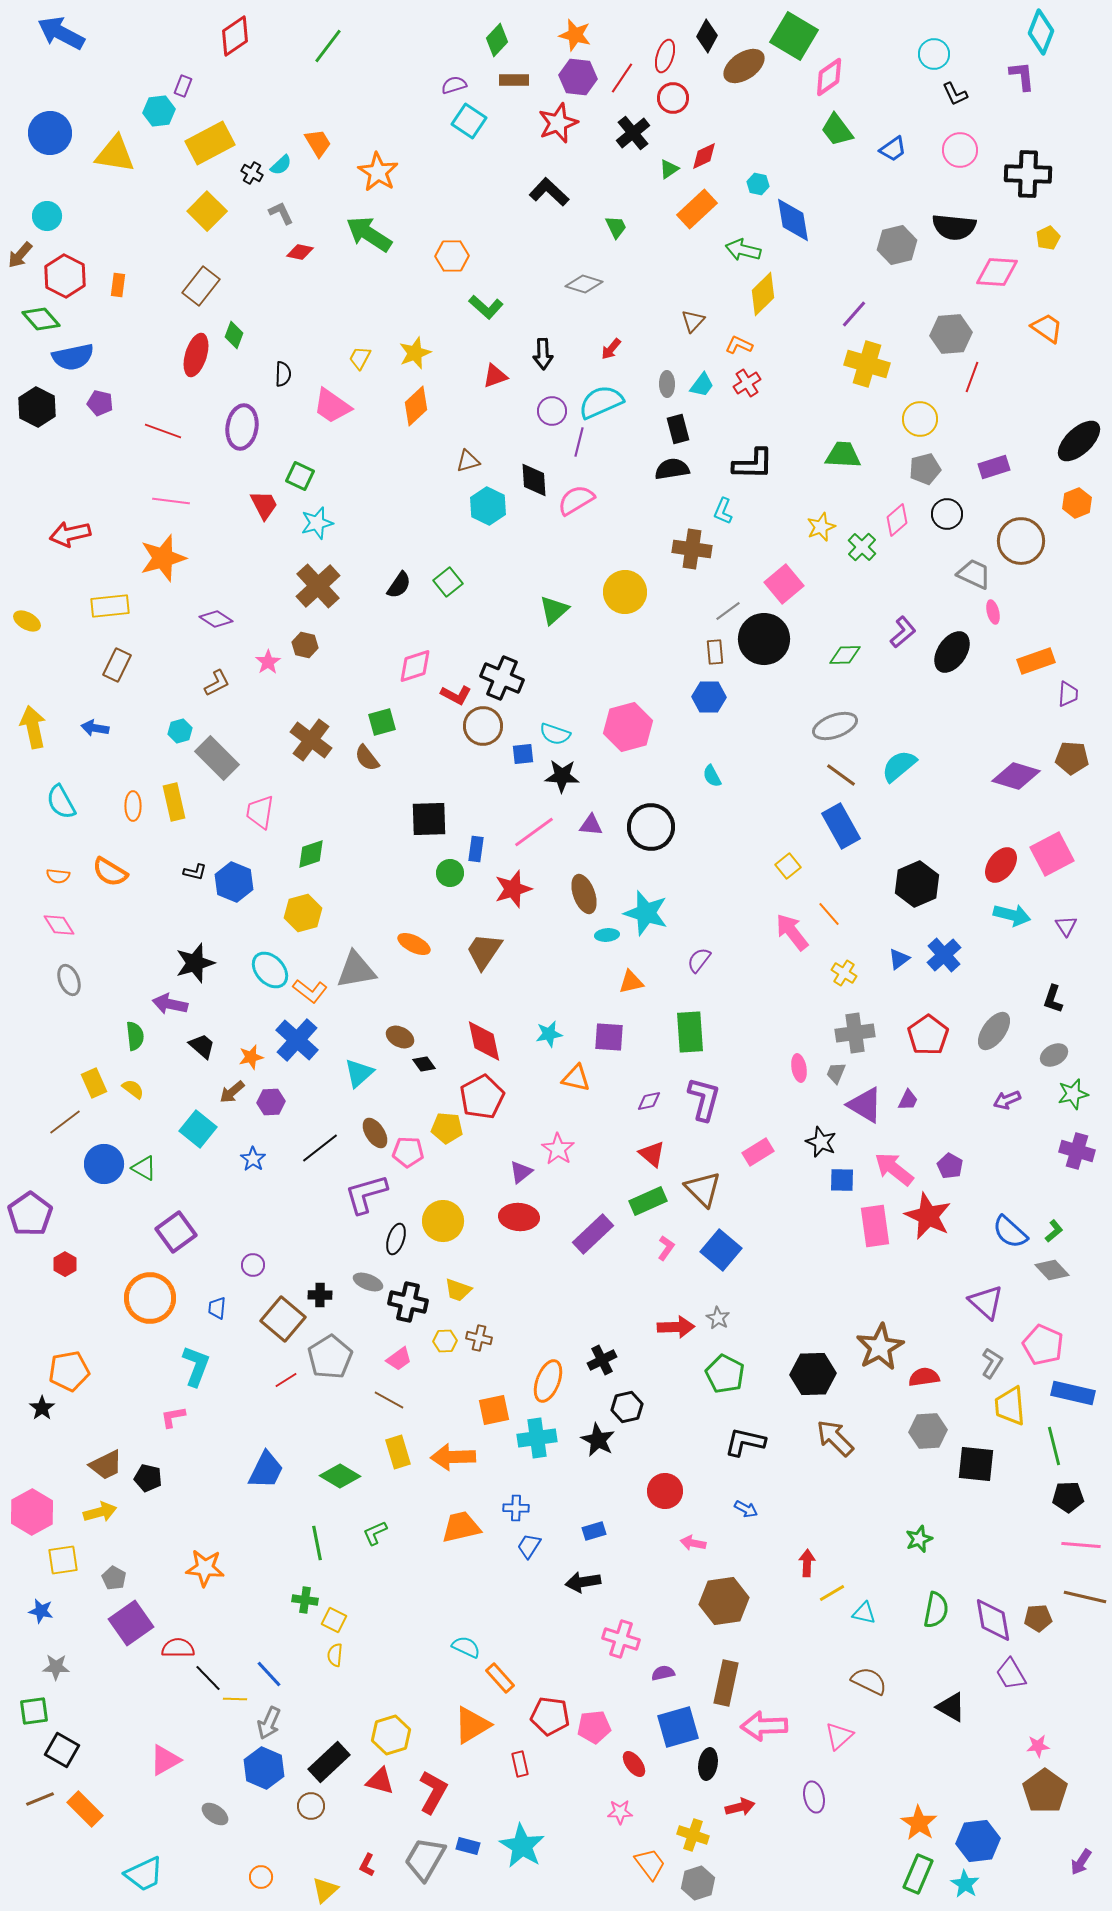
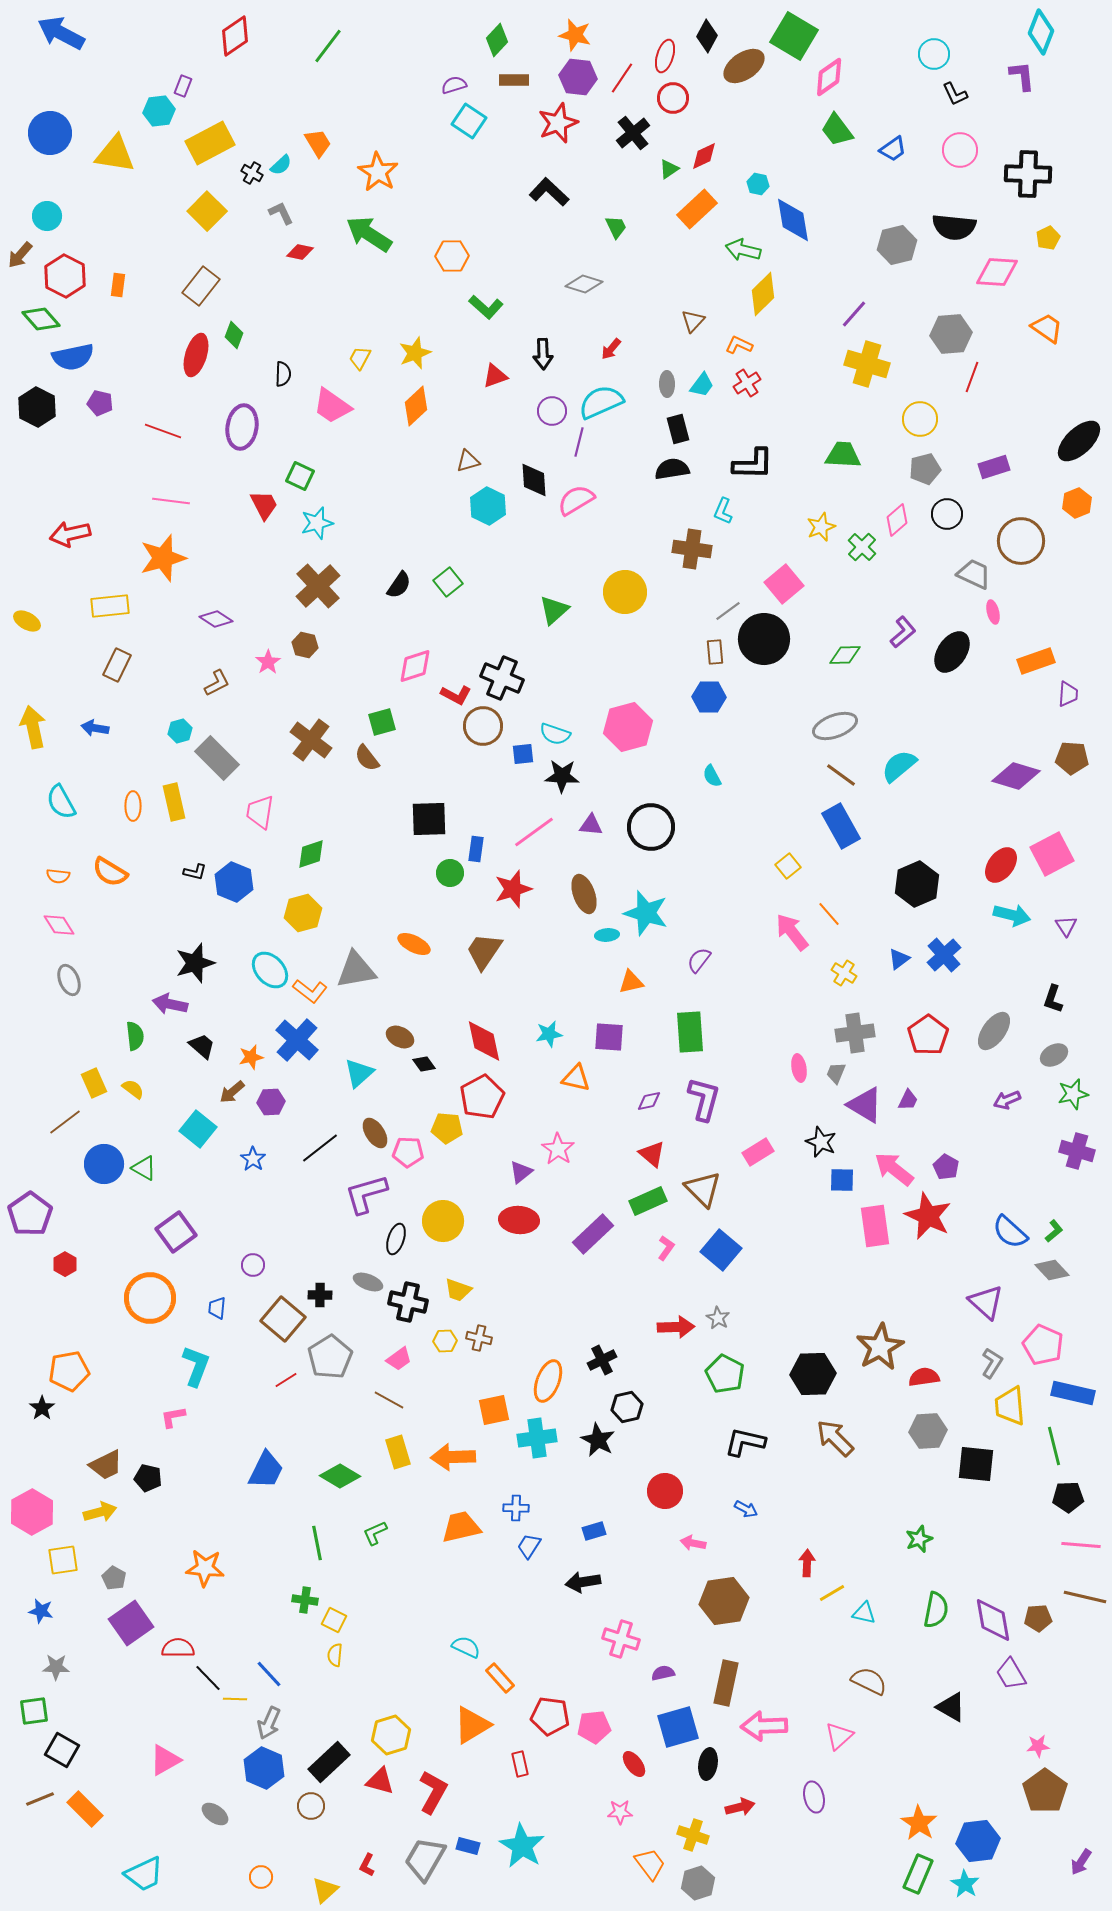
purple pentagon at (950, 1166): moved 4 px left, 1 px down
red ellipse at (519, 1217): moved 3 px down
